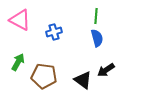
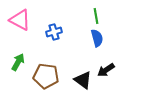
green line: rotated 14 degrees counterclockwise
brown pentagon: moved 2 px right
